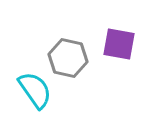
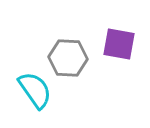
gray hexagon: rotated 9 degrees counterclockwise
